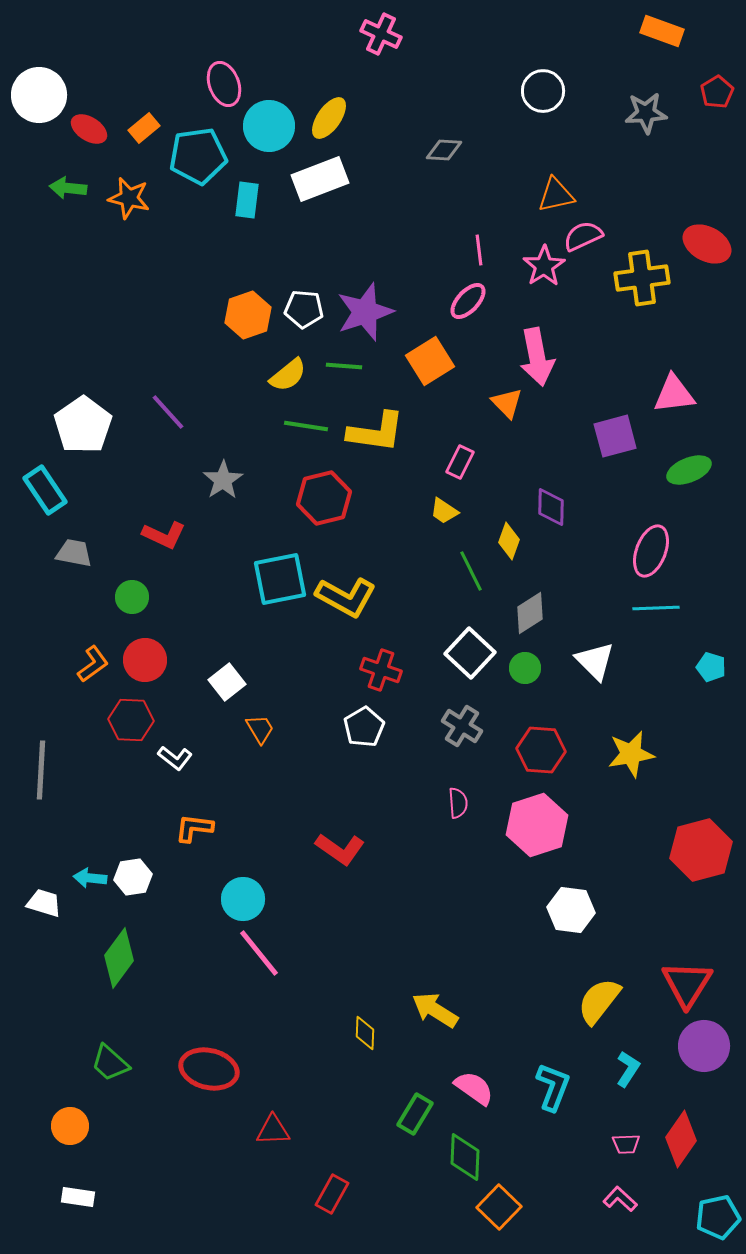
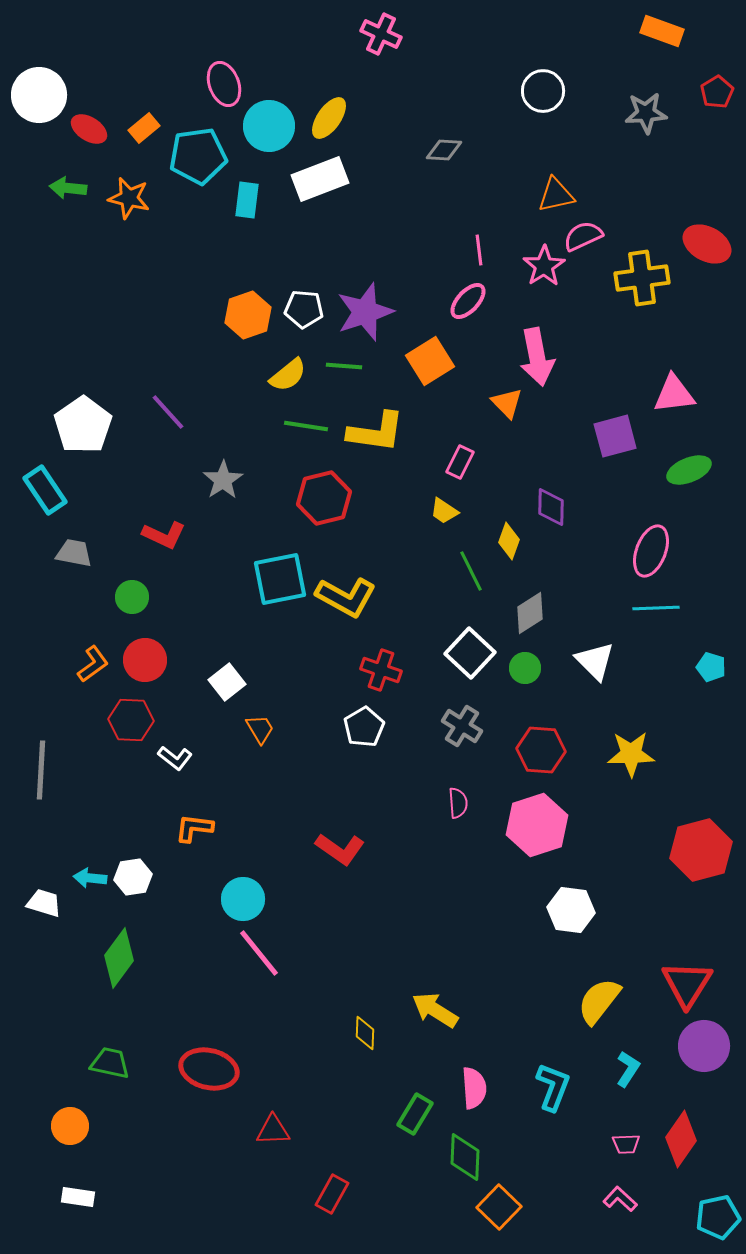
yellow star at (631, 754): rotated 9 degrees clockwise
green trapezoid at (110, 1063): rotated 150 degrees clockwise
pink semicircle at (474, 1088): rotated 51 degrees clockwise
